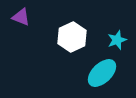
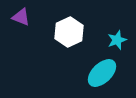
white hexagon: moved 3 px left, 5 px up
